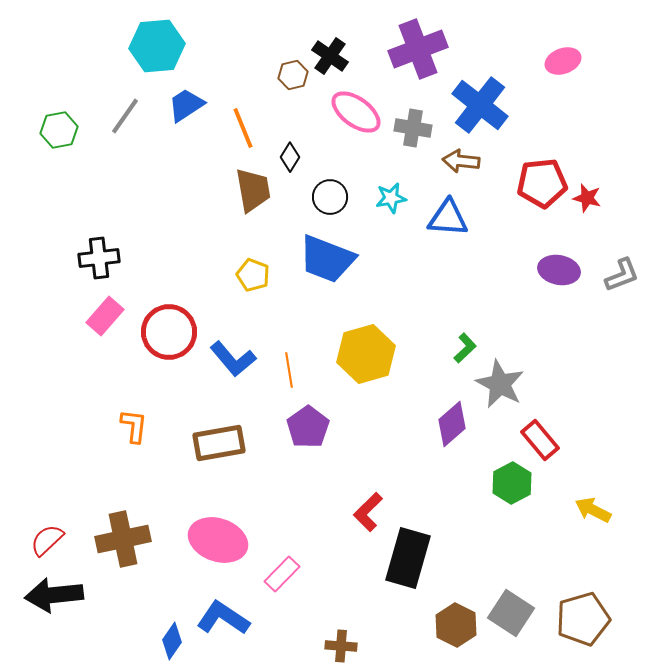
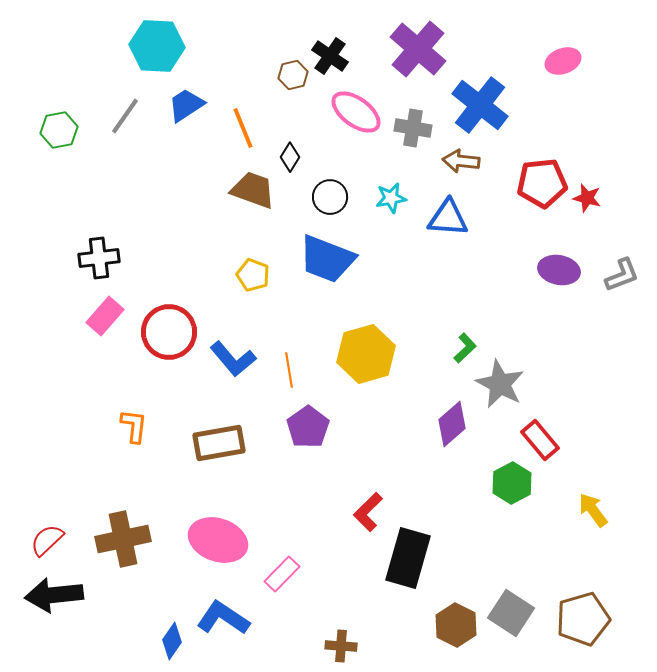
cyan hexagon at (157, 46): rotated 8 degrees clockwise
purple cross at (418, 49): rotated 28 degrees counterclockwise
brown trapezoid at (253, 190): rotated 60 degrees counterclockwise
yellow arrow at (593, 510): rotated 27 degrees clockwise
